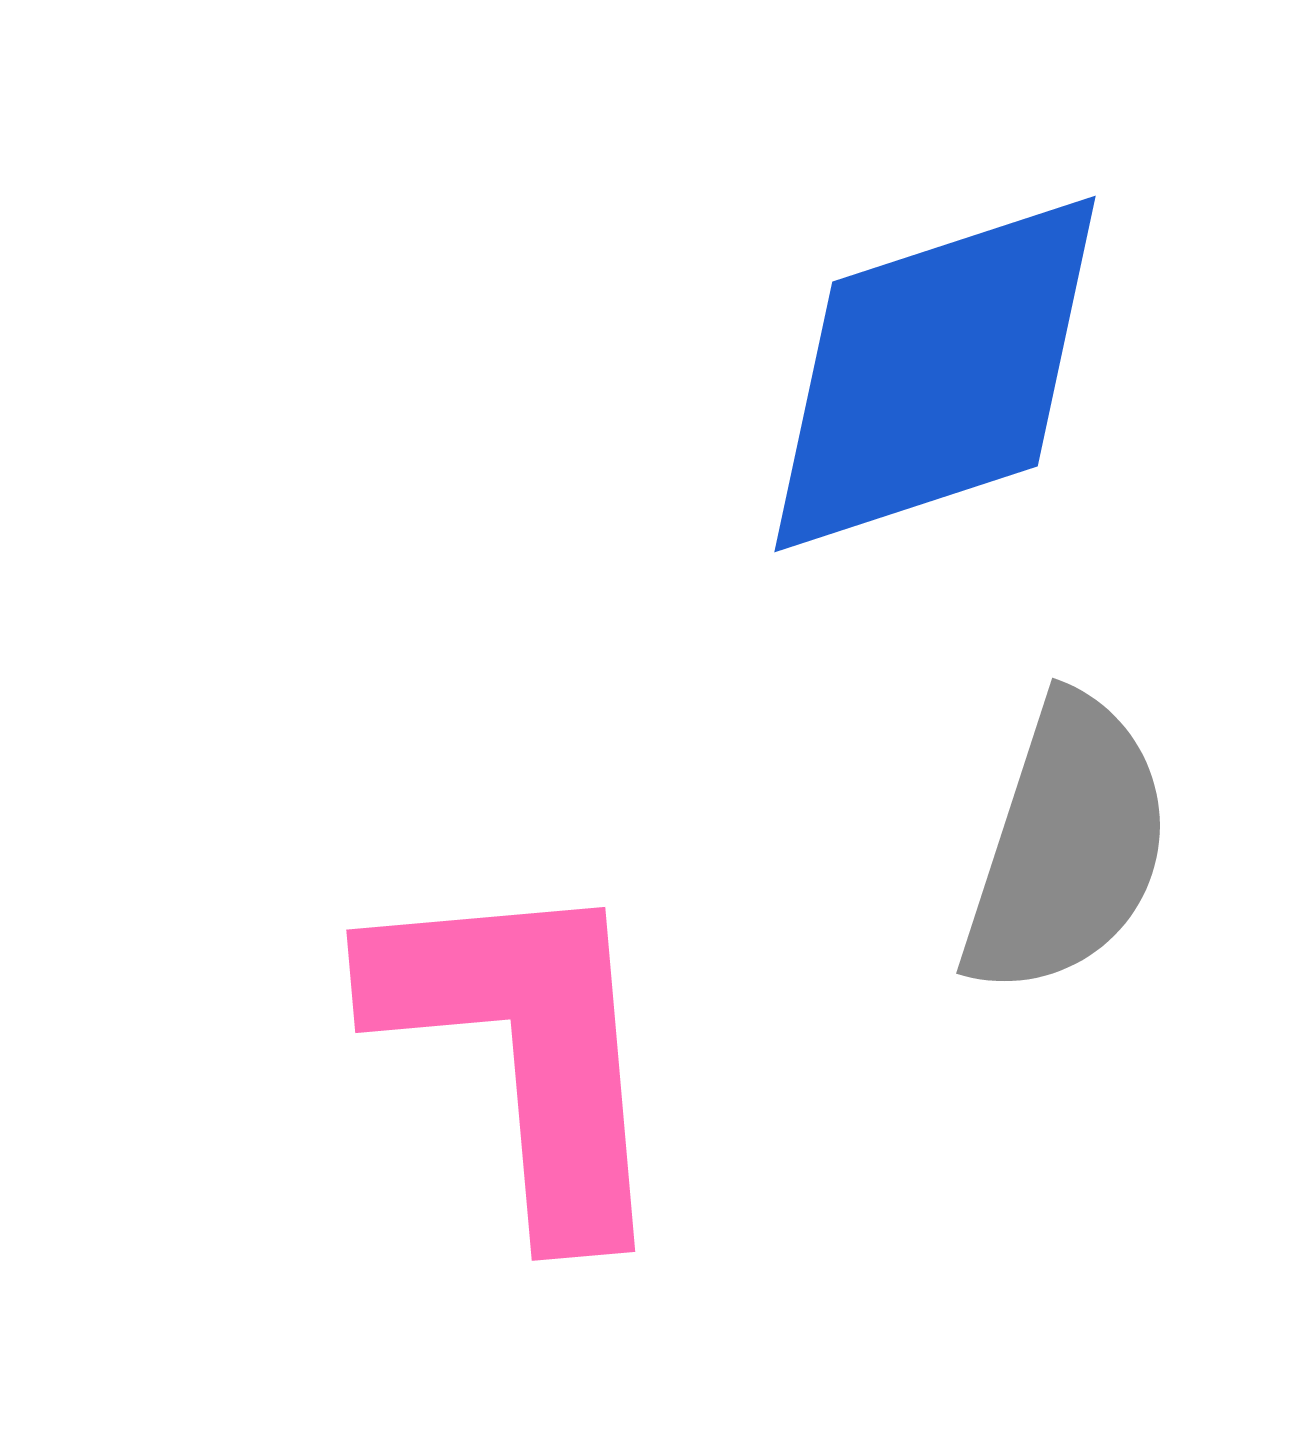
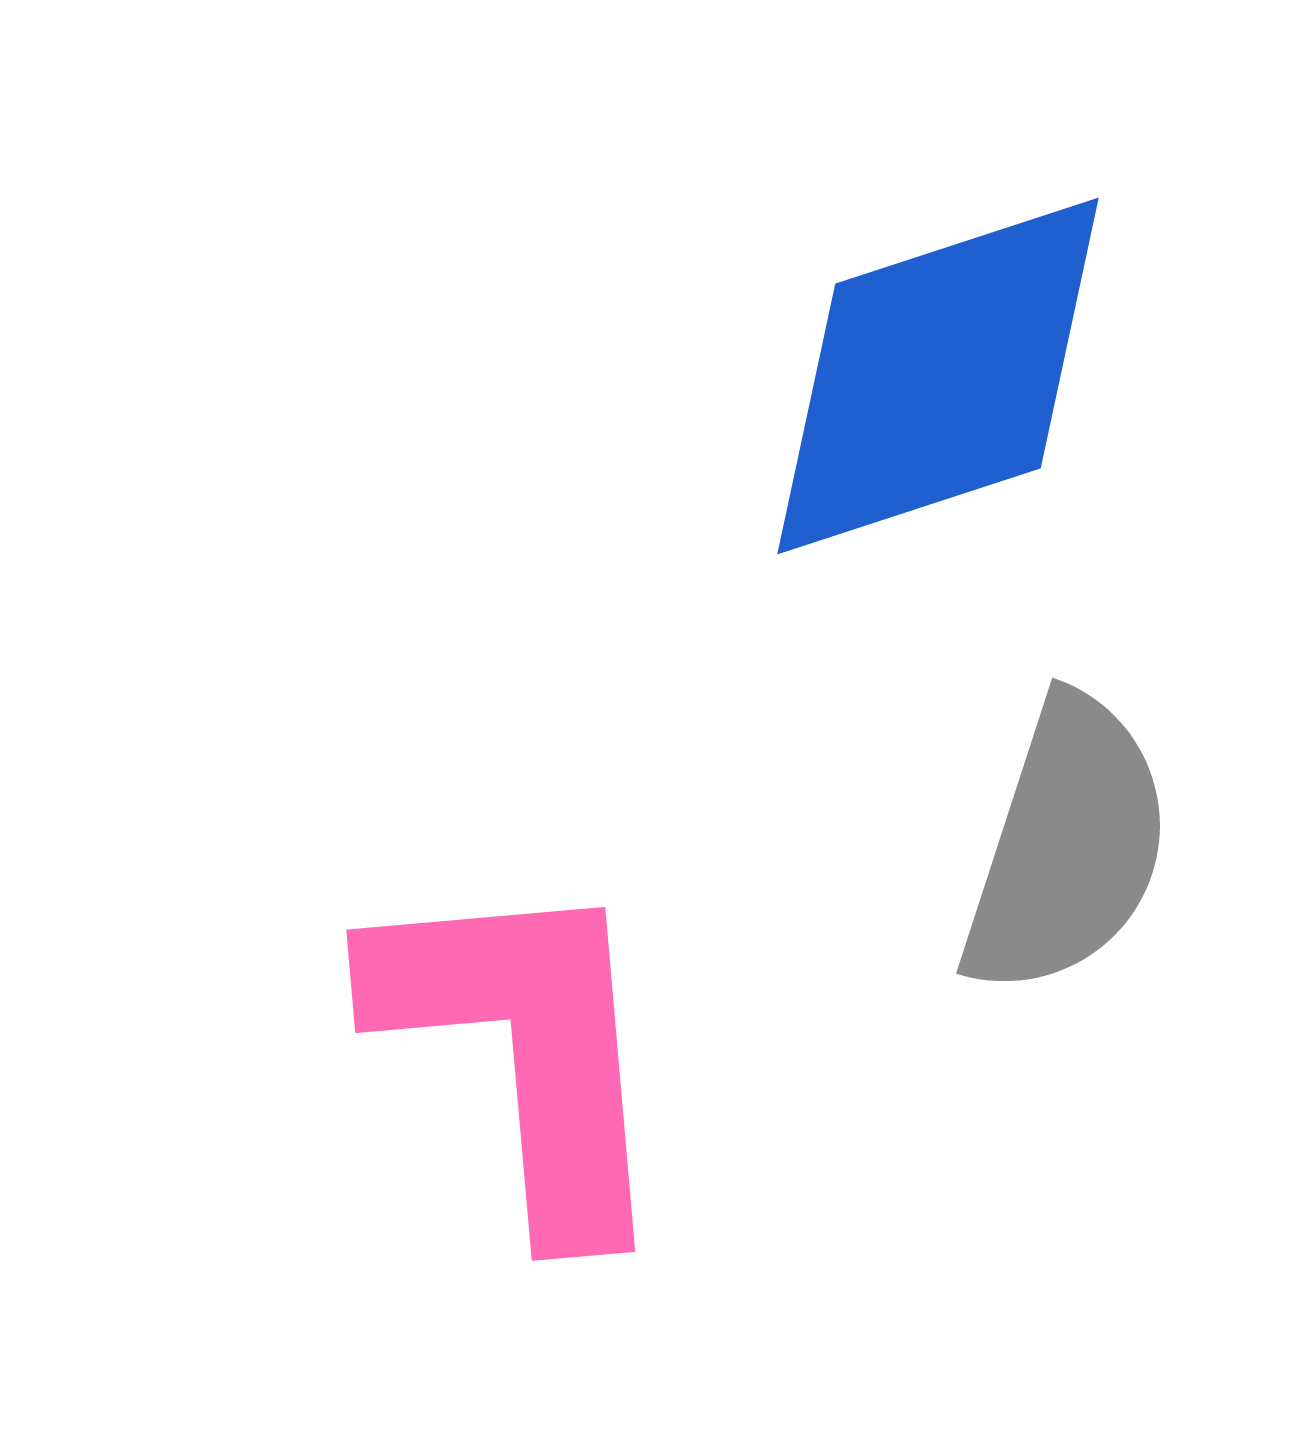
blue diamond: moved 3 px right, 2 px down
